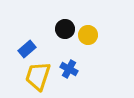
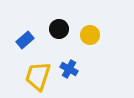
black circle: moved 6 px left
yellow circle: moved 2 px right
blue rectangle: moved 2 px left, 9 px up
